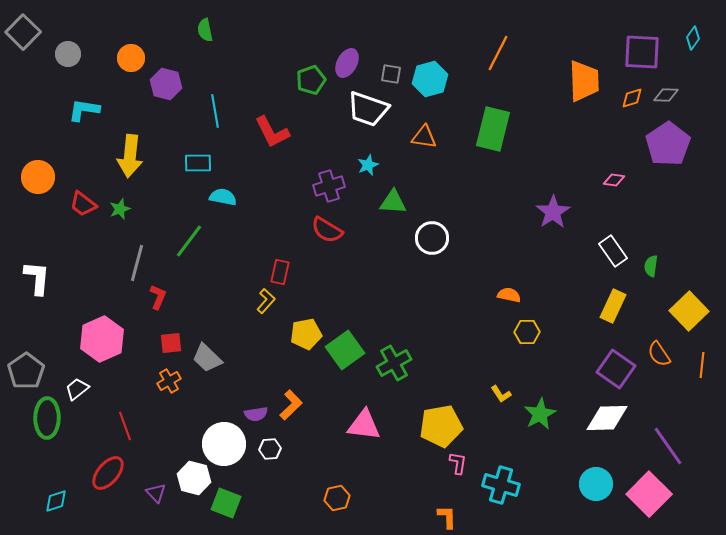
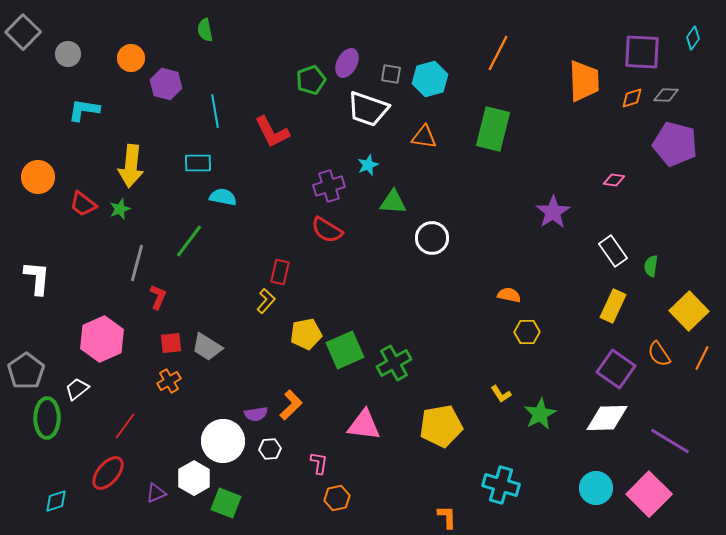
purple pentagon at (668, 144): moved 7 px right; rotated 24 degrees counterclockwise
yellow arrow at (130, 156): moved 1 px right, 10 px down
green square at (345, 350): rotated 12 degrees clockwise
gray trapezoid at (207, 358): moved 11 px up; rotated 12 degrees counterclockwise
orange line at (702, 365): moved 7 px up; rotated 20 degrees clockwise
red line at (125, 426): rotated 56 degrees clockwise
white circle at (224, 444): moved 1 px left, 3 px up
purple line at (668, 446): moved 2 px right, 5 px up; rotated 24 degrees counterclockwise
pink L-shape at (458, 463): moved 139 px left
white hexagon at (194, 478): rotated 16 degrees clockwise
cyan circle at (596, 484): moved 4 px down
purple triangle at (156, 493): rotated 50 degrees clockwise
